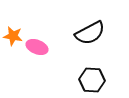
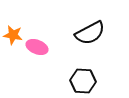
orange star: moved 1 px up
black hexagon: moved 9 px left, 1 px down
